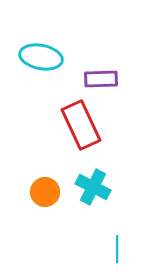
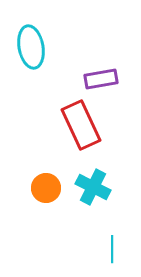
cyan ellipse: moved 10 px left, 10 px up; rotated 69 degrees clockwise
purple rectangle: rotated 8 degrees counterclockwise
orange circle: moved 1 px right, 4 px up
cyan line: moved 5 px left
